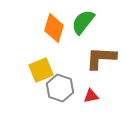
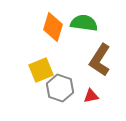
green semicircle: moved 1 px right, 1 px down; rotated 60 degrees clockwise
orange diamond: moved 1 px left, 1 px up
brown L-shape: moved 1 px left, 2 px down; rotated 60 degrees counterclockwise
